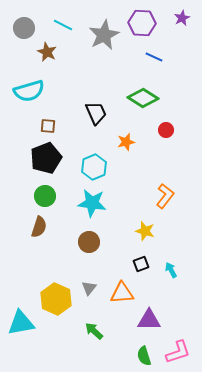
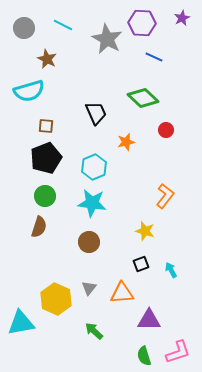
gray star: moved 3 px right, 4 px down; rotated 16 degrees counterclockwise
brown star: moved 7 px down
green diamond: rotated 12 degrees clockwise
brown square: moved 2 px left
